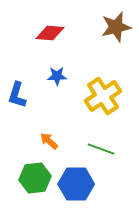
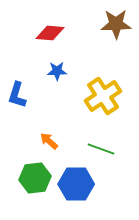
brown star: moved 3 px up; rotated 12 degrees clockwise
blue star: moved 5 px up
